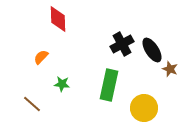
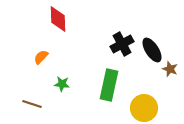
brown line: rotated 24 degrees counterclockwise
